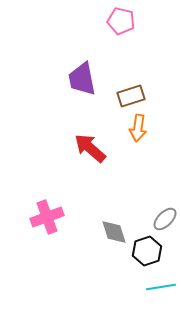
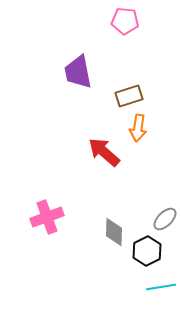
pink pentagon: moved 4 px right; rotated 8 degrees counterclockwise
purple trapezoid: moved 4 px left, 7 px up
brown rectangle: moved 2 px left
red arrow: moved 14 px right, 4 px down
gray diamond: rotated 20 degrees clockwise
black hexagon: rotated 8 degrees counterclockwise
